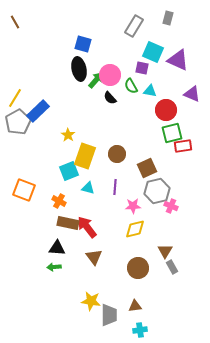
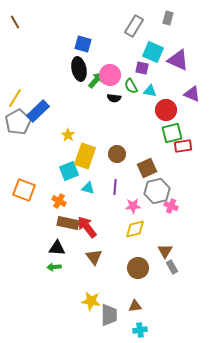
black semicircle at (110, 98): moved 4 px right; rotated 40 degrees counterclockwise
